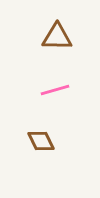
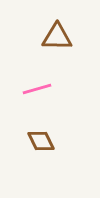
pink line: moved 18 px left, 1 px up
